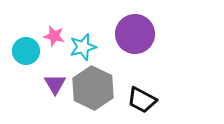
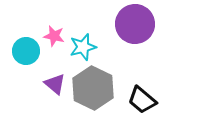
purple circle: moved 10 px up
purple triangle: rotated 20 degrees counterclockwise
black trapezoid: rotated 12 degrees clockwise
